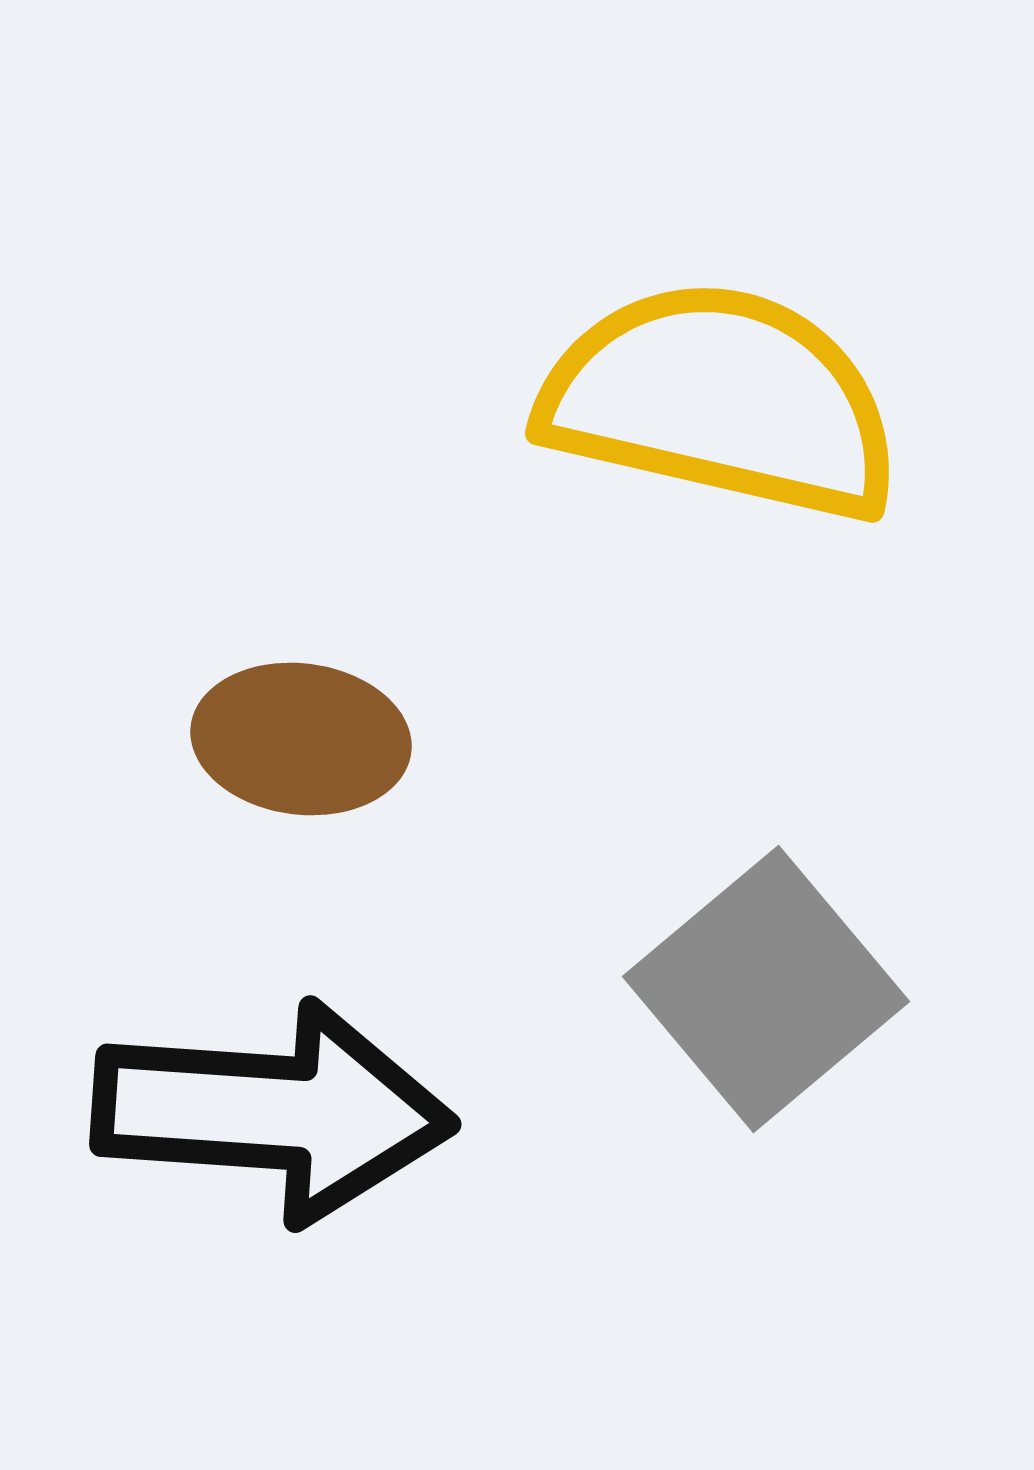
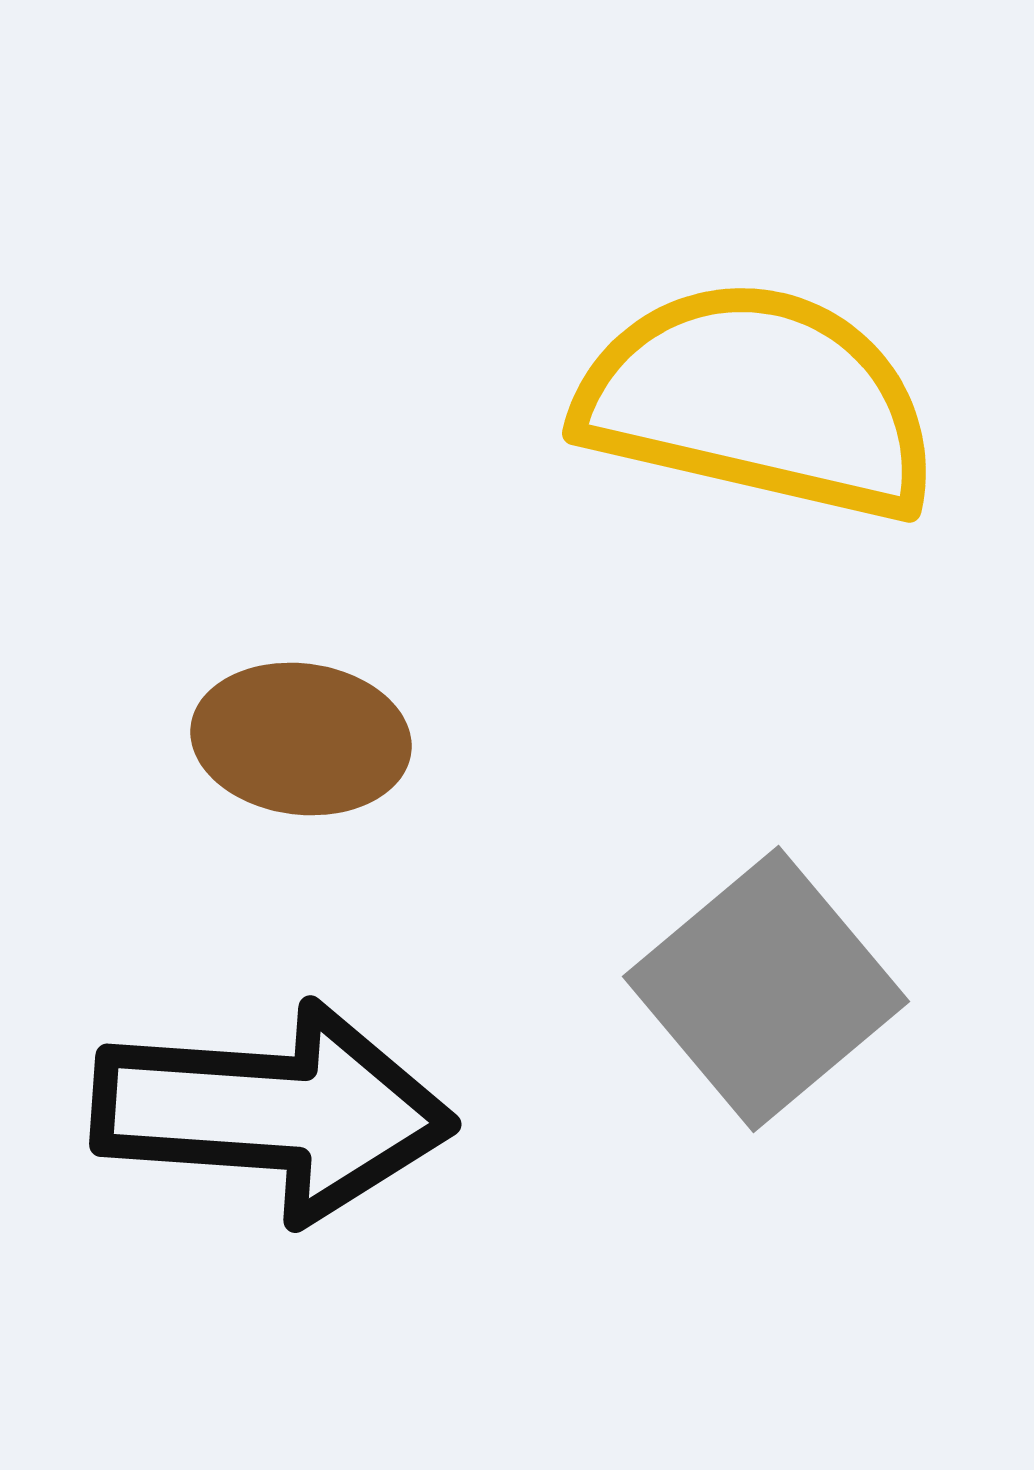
yellow semicircle: moved 37 px right
